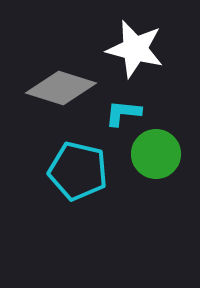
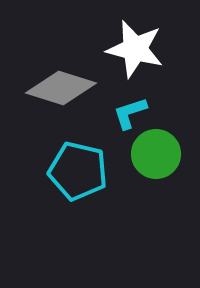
cyan L-shape: moved 7 px right; rotated 24 degrees counterclockwise
